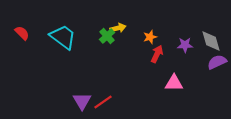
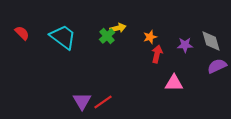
red arrow: rotated 12 degrees counterclockwise
purple semicircle: moved 4 px down
